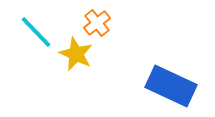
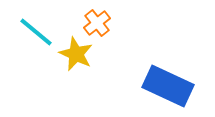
cyan line: rotated 6 degrees counterclockwise
blue rectangle: moved 3 px left
